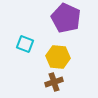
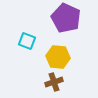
cyan square: moved 2 px right, 3 px up
